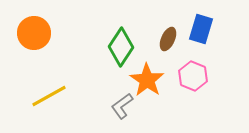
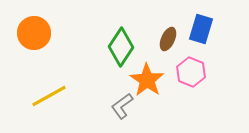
pink hexagon: moved 2 px left, 4 px up
